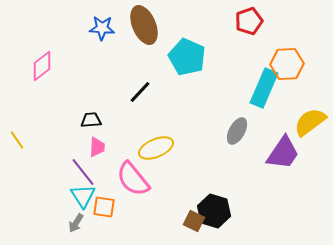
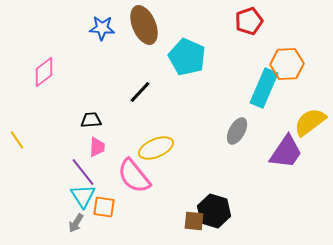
pink diamond: moved 2 px right, 6 px down
purple trapezoid: moved 3 px right, 1 px up
pink semicircle: moved 1 px right, 3 px up
brown square: rotated 20 degrees counterclockwise
